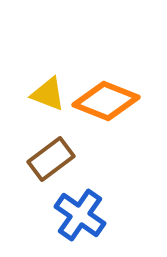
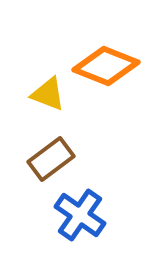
orange diamond: moved 35 px up
